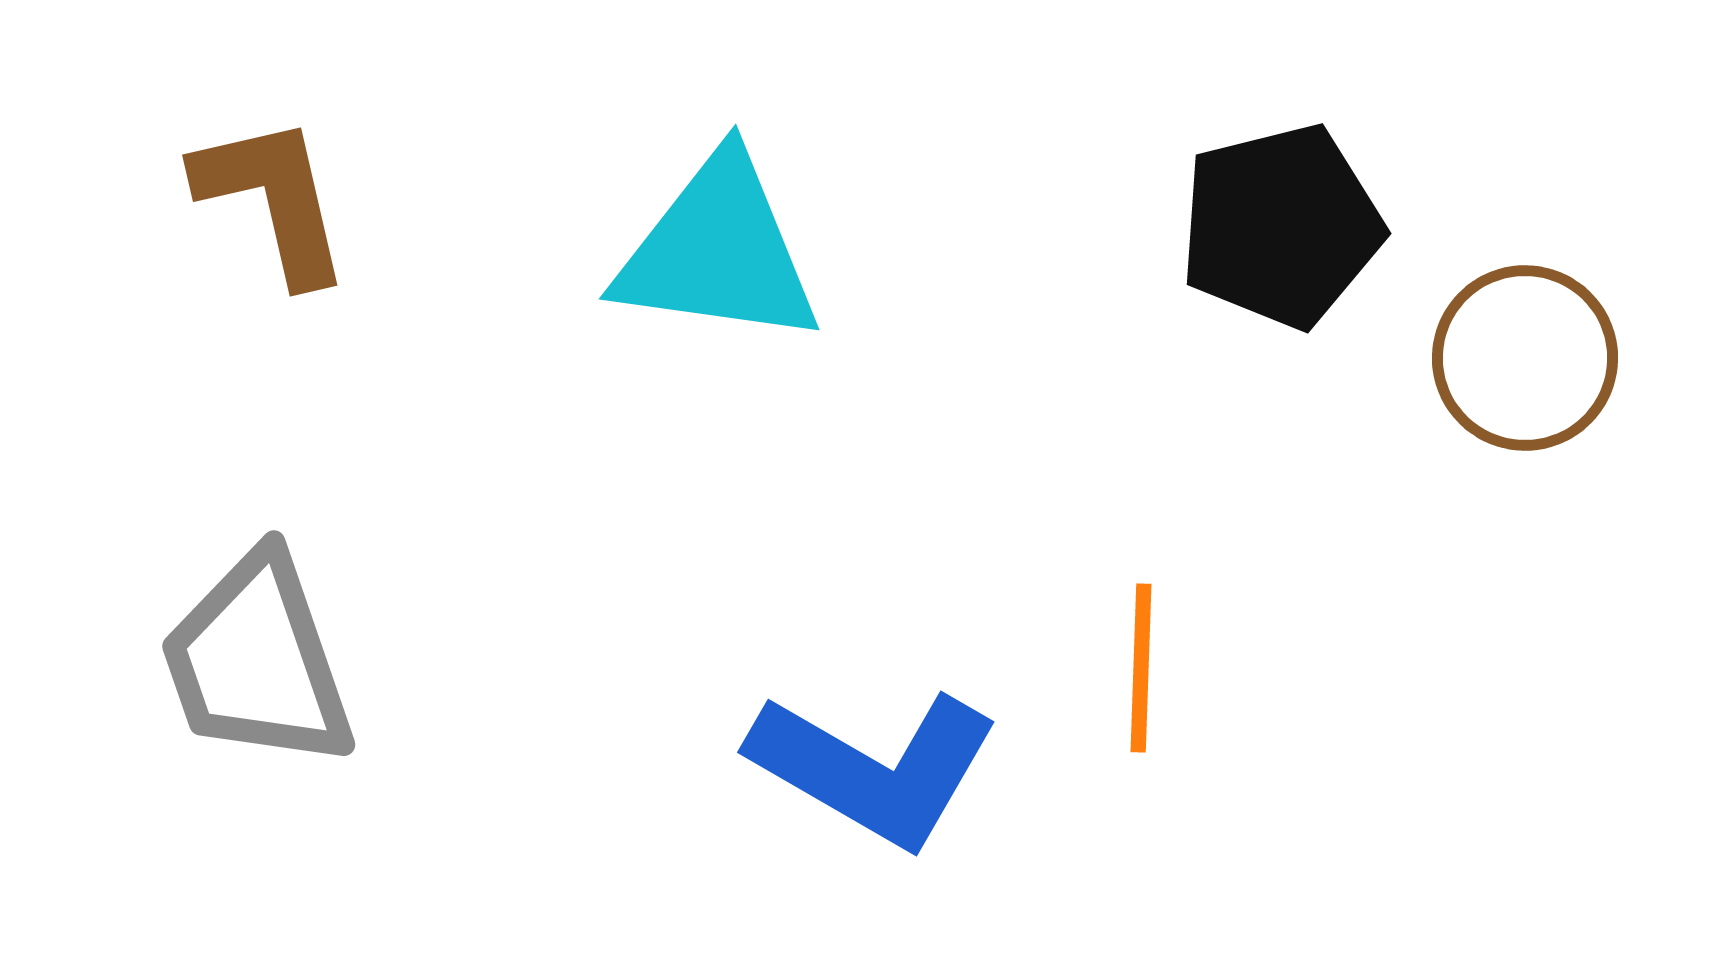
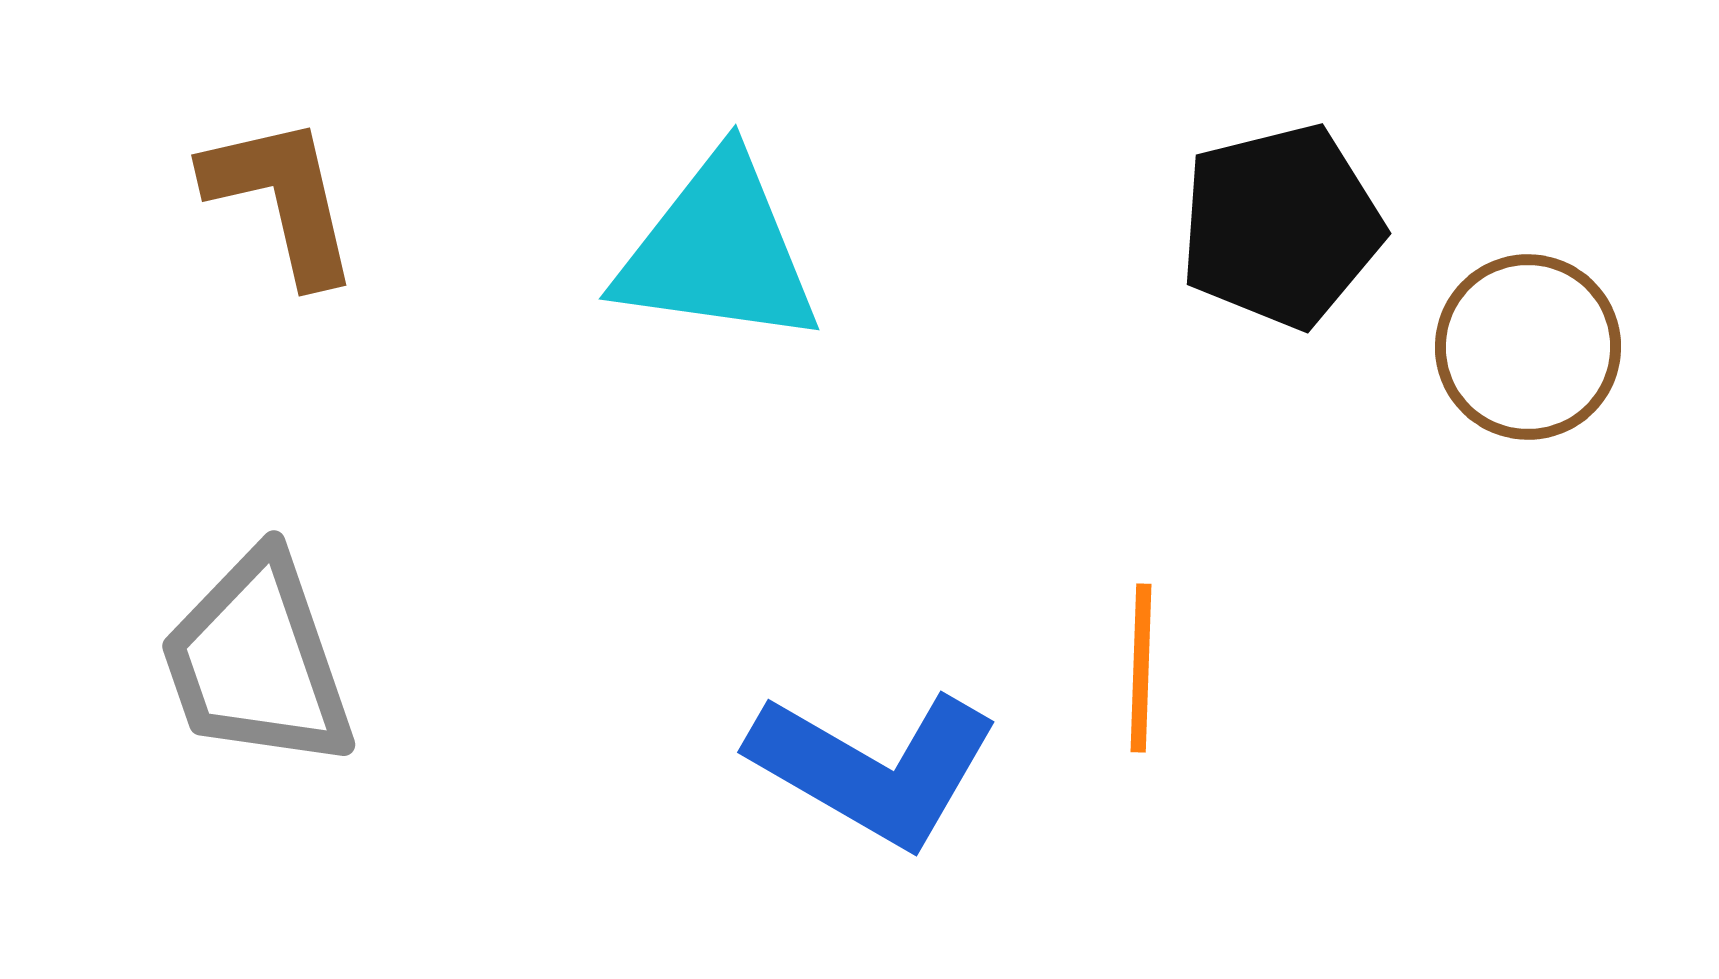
brown L-shape: moved 9 px right
brown circle: moved 3 px right, 11 px up
